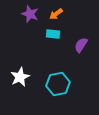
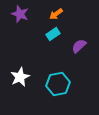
purple star: moved 10 px left
cyan rectangle: rotated 40 degrees counterclockwise
purple semicircle: moved 2 px left, 1 px down; rotated 14 degrees clockwise
